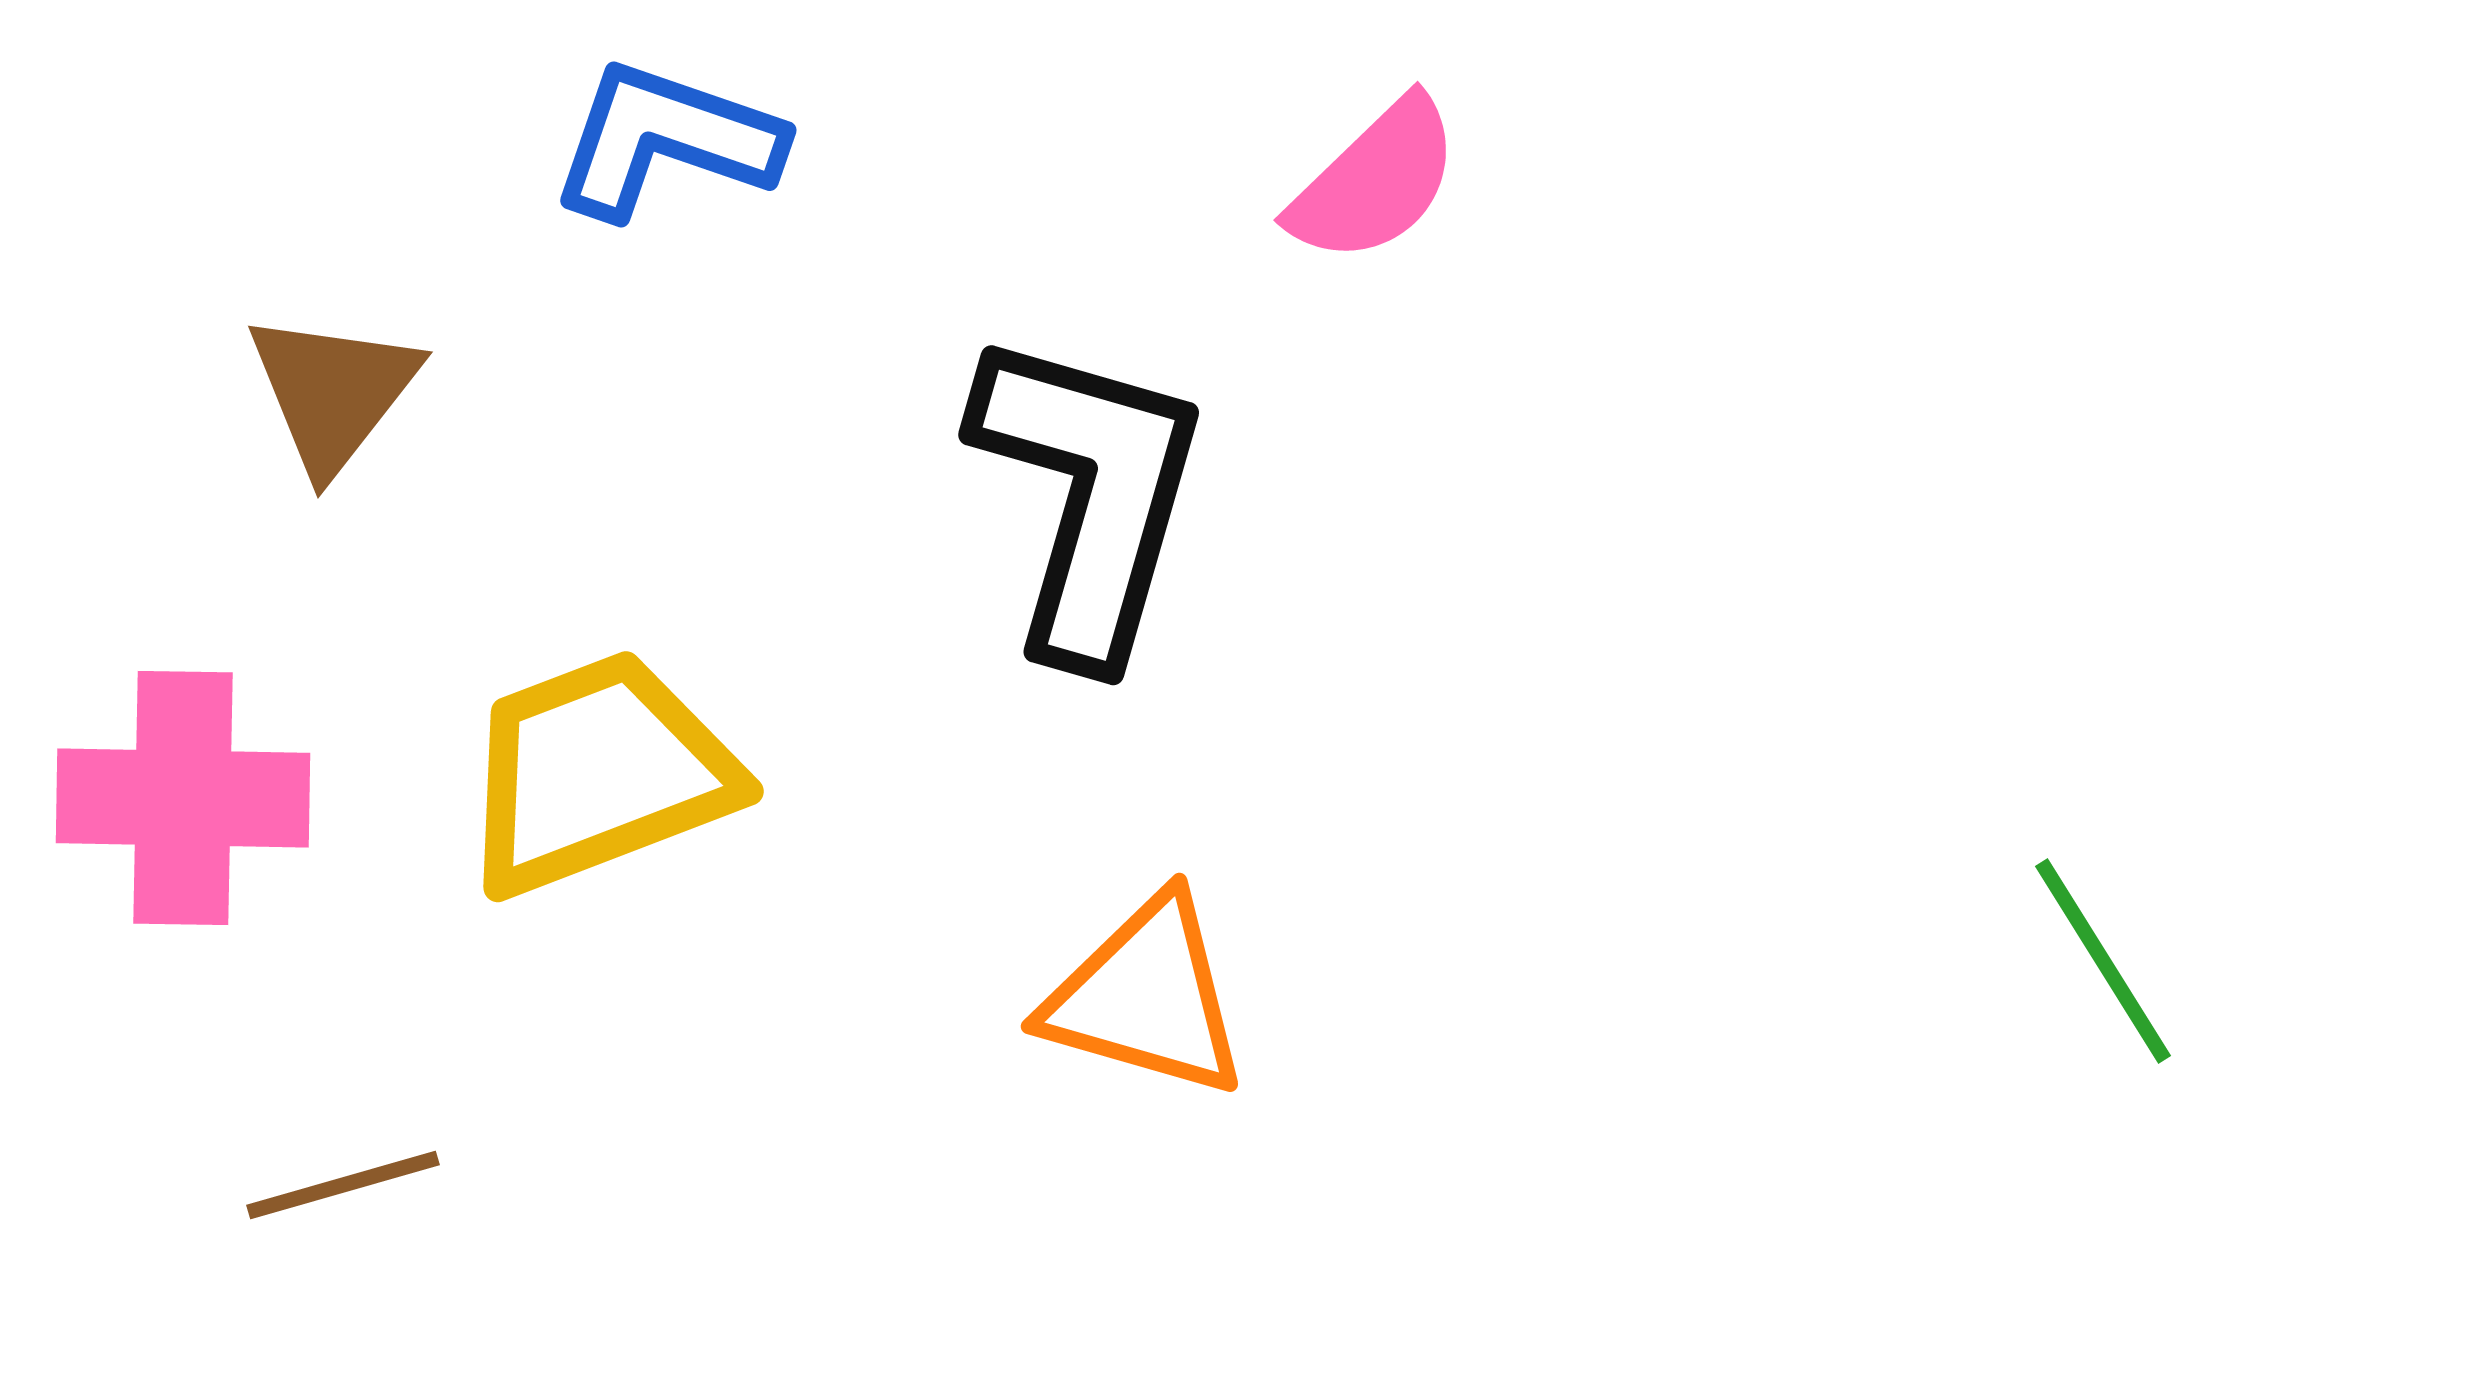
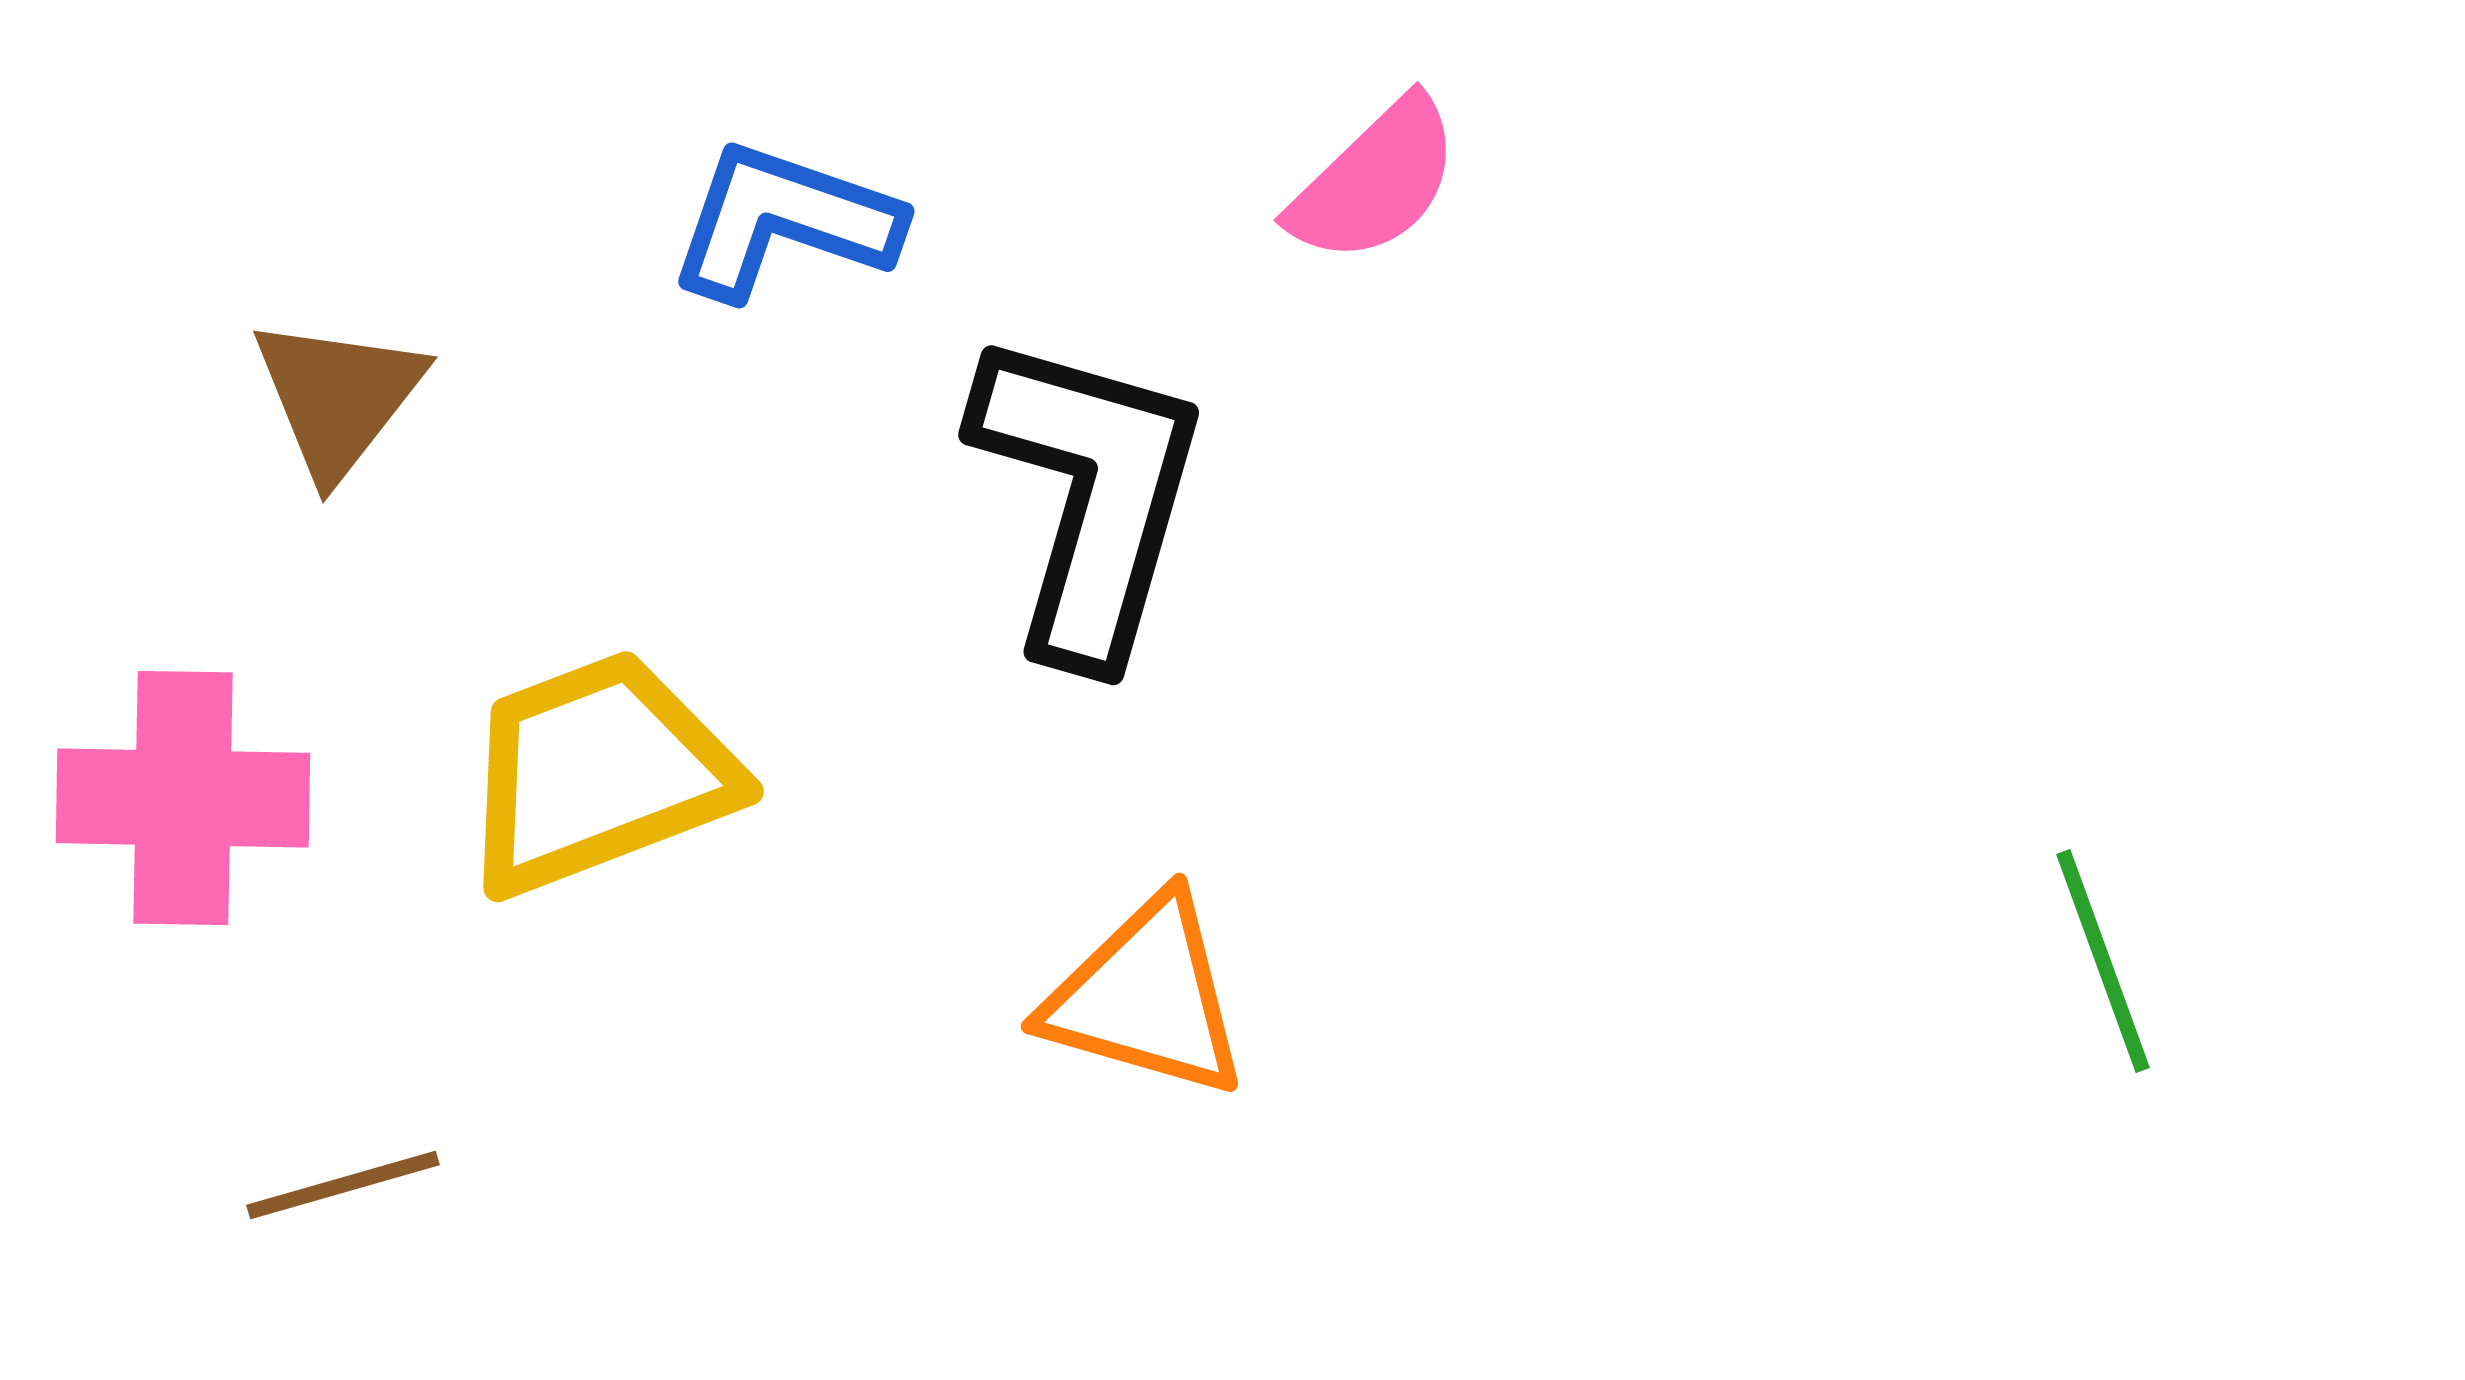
blue L-shape: moved 118 px right, 81 px down
brown triangle: moved 5 px right, 5 px down
green line: rotated 12 degrees clockwise
